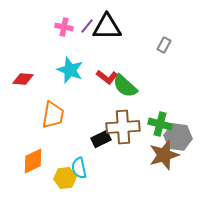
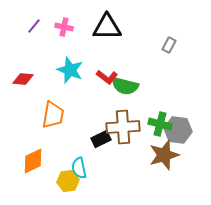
purple line: moved 53 px left
gray rectangle: moved 5 px right
green semicircle: rotated 28 degrees counterclockwise
gray hexagon: moved 7 px up
yellow hexagon: moved 3 px right, 3 px down
